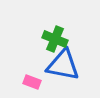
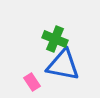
pink rectangle: rotated 36 degrees clockwise
